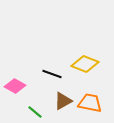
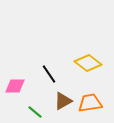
yellow diamond: moved 3 px right, 1 px up; rotated 16 degrees clockwise
black line: moved 3 px left; rotated 36 degrees clockwise
pink diamond: rotated 30 degrees counterclockwise
orange trapezoid: rotated 20 degrees counterclockwise
